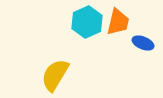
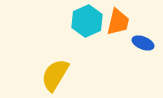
cyan hexagon: moved 1 px up
